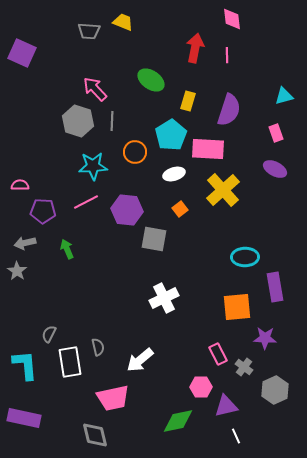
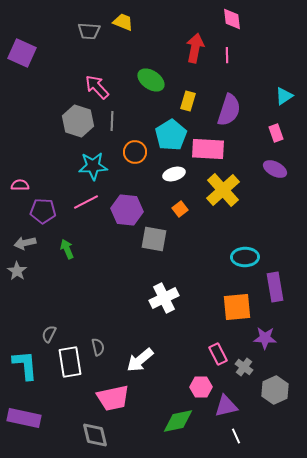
pink arrow at (95, 89): moved 2 px right, 2 px up
cyan triangle at (284, 96): rotated 18 degrees counterclockwise
